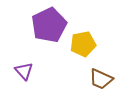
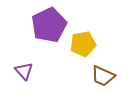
brown trapezoid: moved 2 px right, 3 px up
